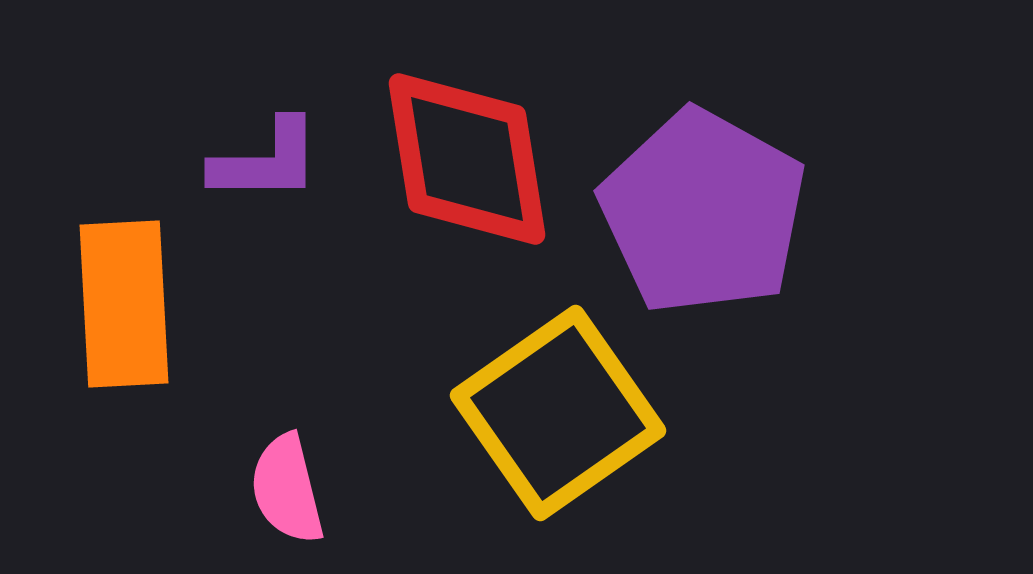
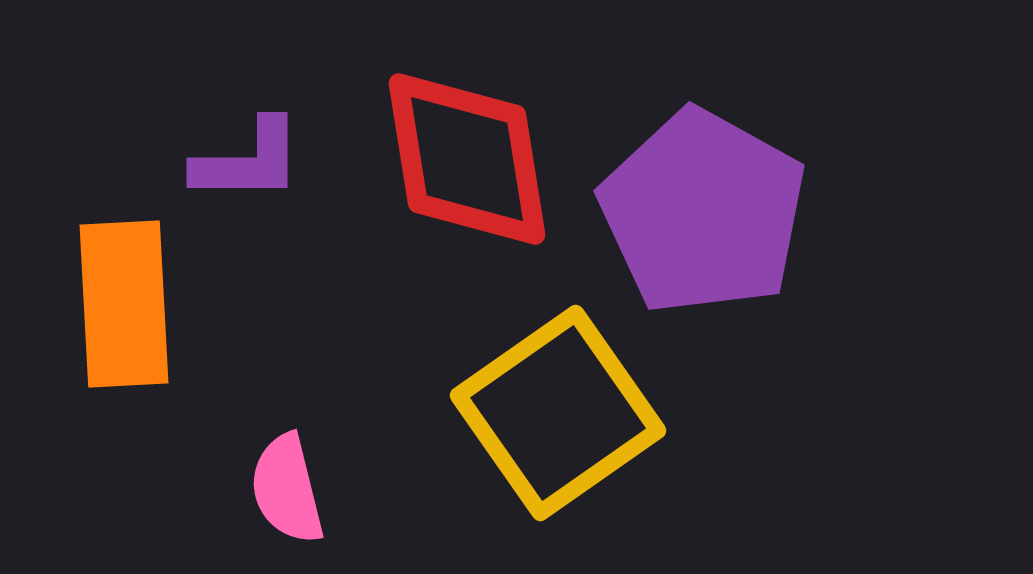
purple L-shape: moved 18 px left
